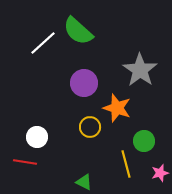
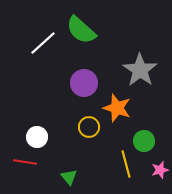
green semicircle: moved 3 px right, 1 px up
yellow circle: moved 1 px left
pink star: moved 3 px up
green triangle: moved 15 px left, 5 px up; rotated 24 degrees clockwise
